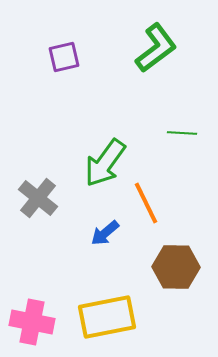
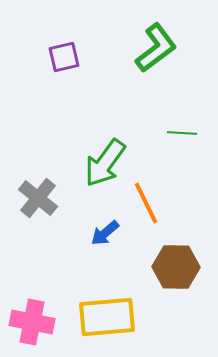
yellow rectangle: rotated 6 degrees clockwise
